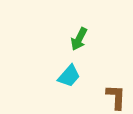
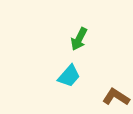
brown L-shape: rotated 60 degrees counterclockwise
